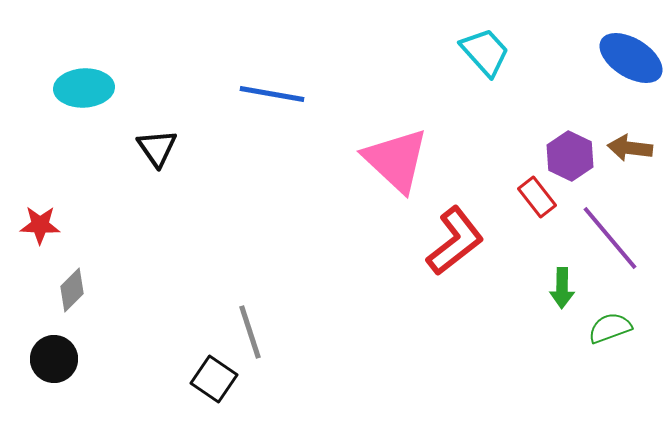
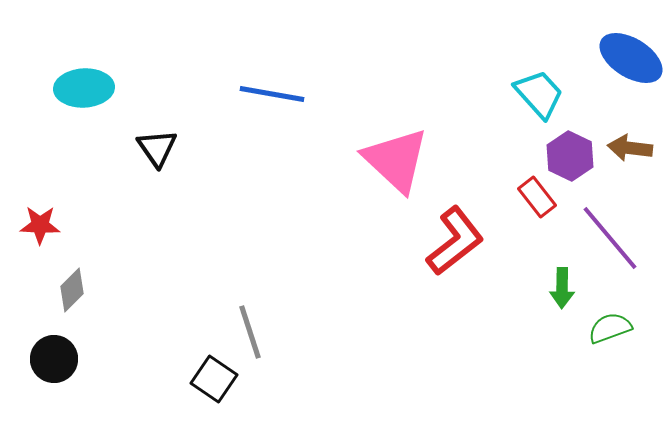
cyan trapezoid: moved 54 px right, 42 px down
